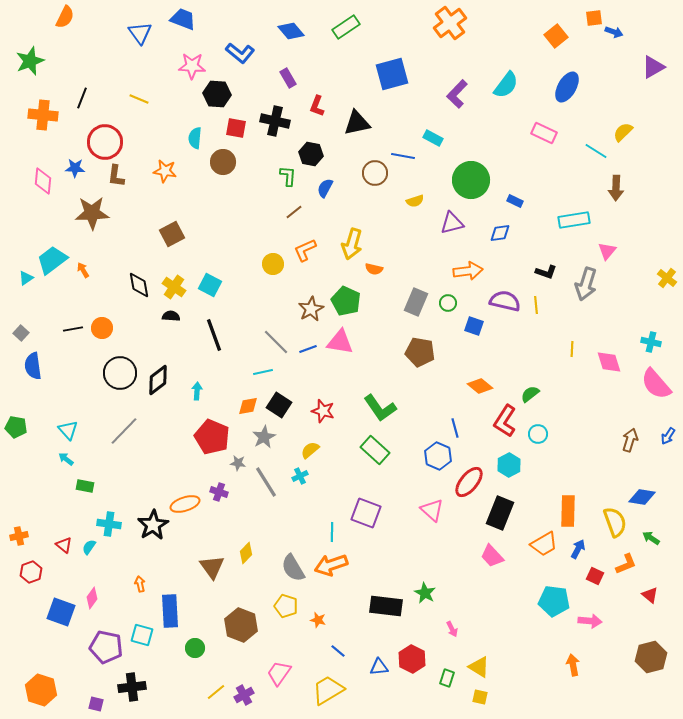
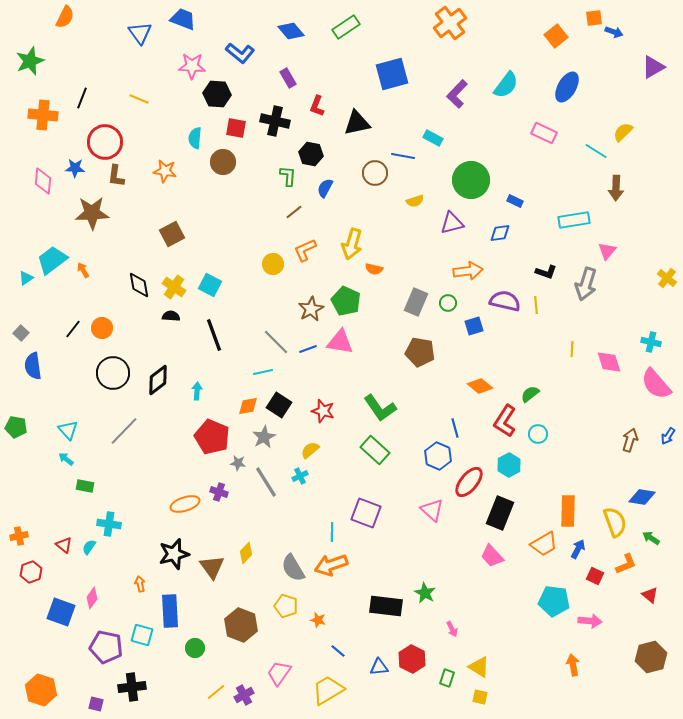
blue square at (474, 326): rotated 36 degrees counterclockwise
black line at (73, 329): rotated 42 degrees counterclockwise
black circle at (120, 373): moved 7 px left
black star at (153, 525): moved 21 px right, 29 px down; rotated 16 degrees clockwise
